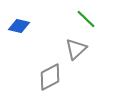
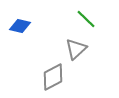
blue diamond: moved 1 px right
gray diamond: moved 3 px right
